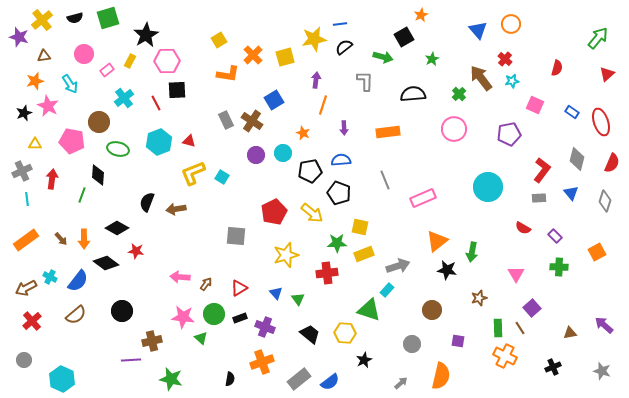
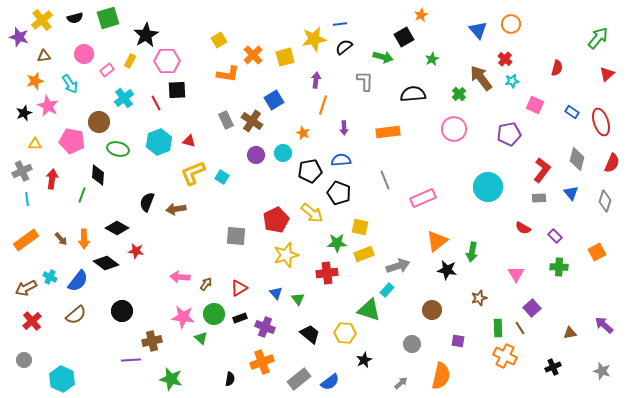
red pentagon at (274, 212): moved 2 px right, 8 px down
